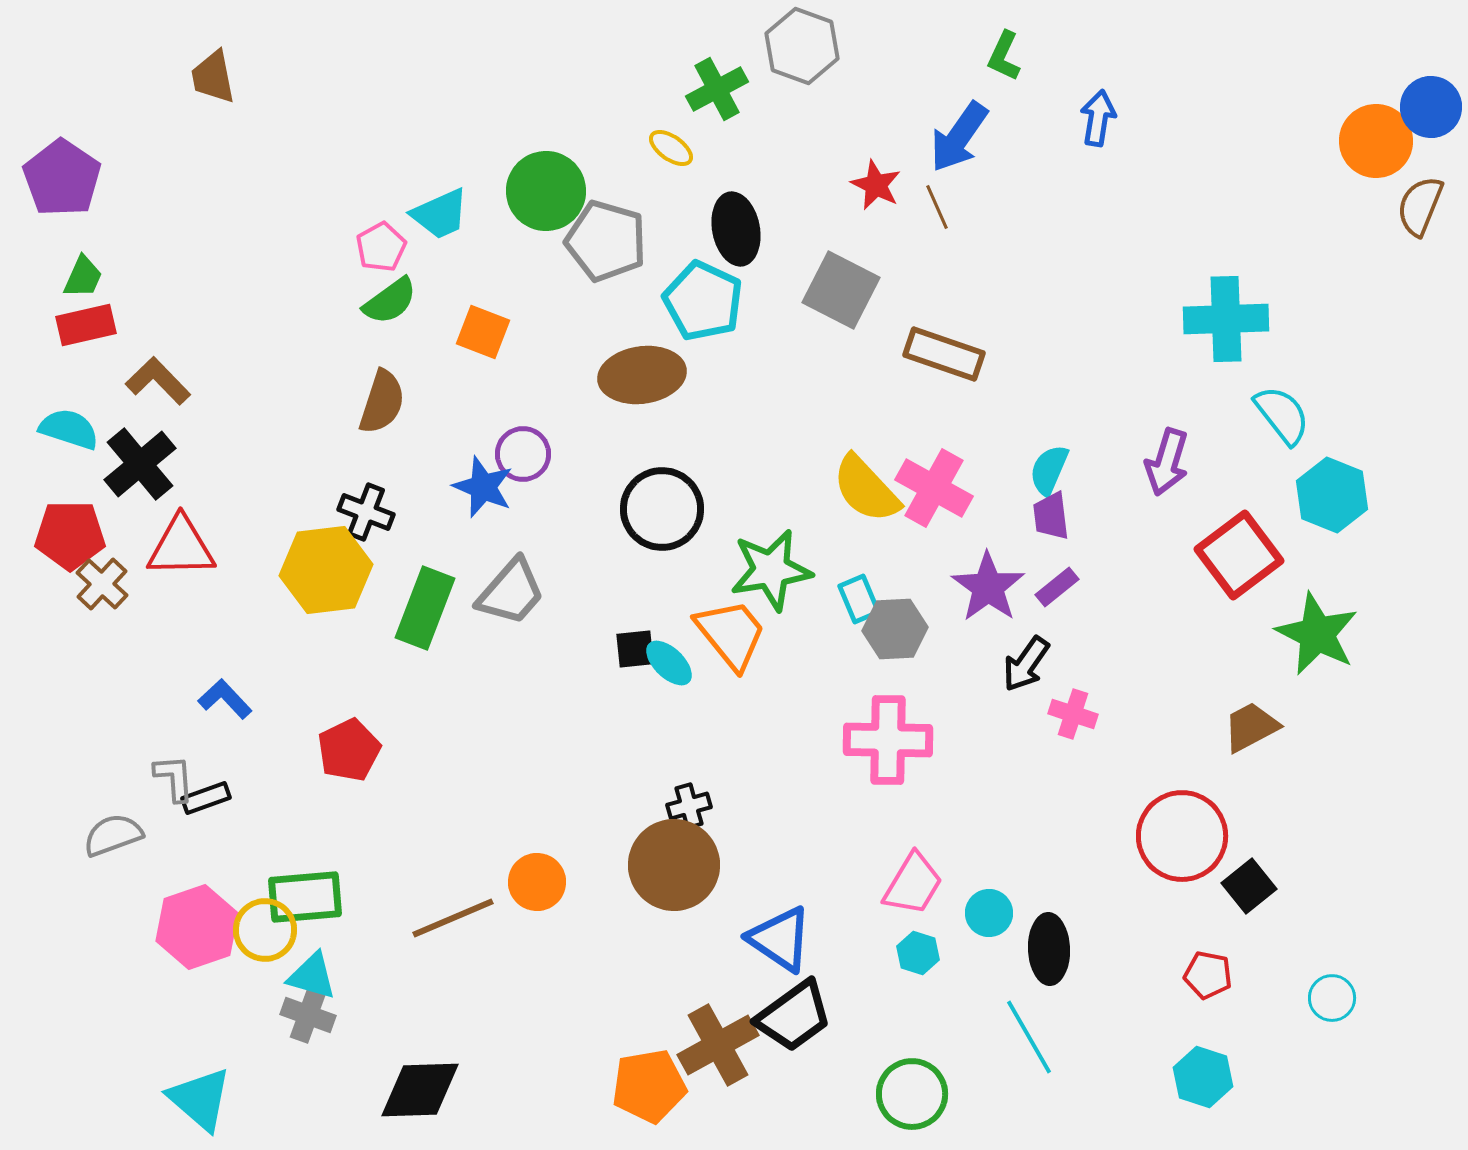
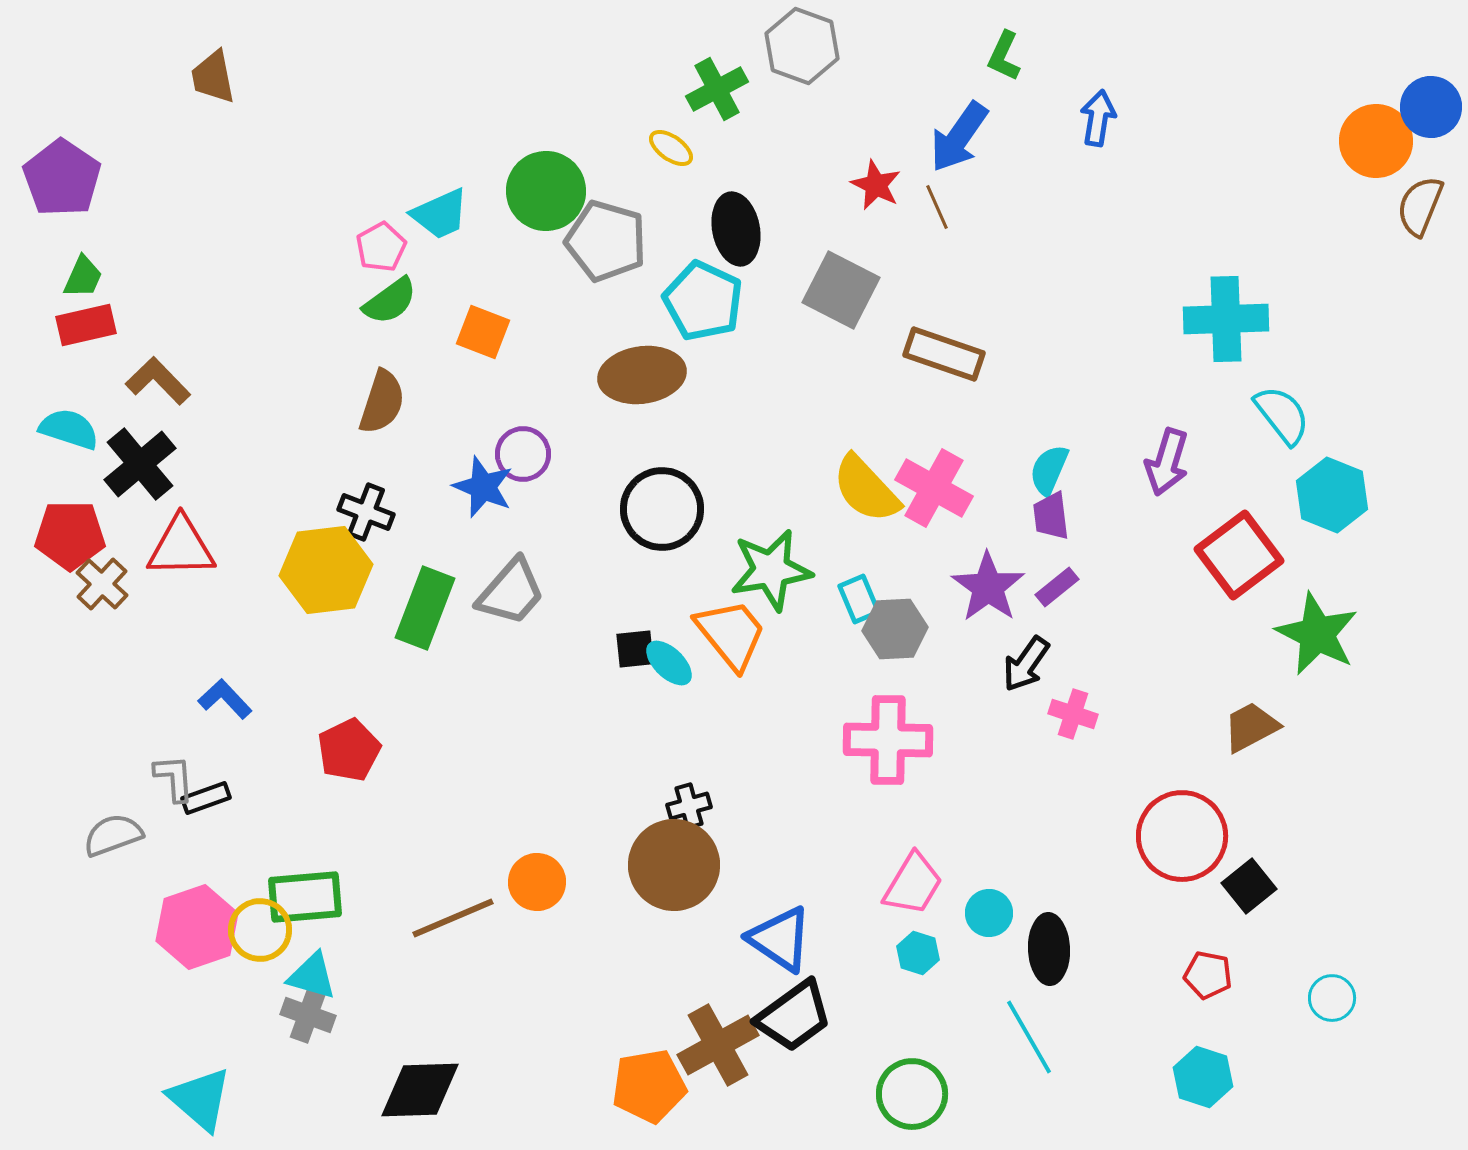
yellow circle at (265, 930): moved 5 px left
